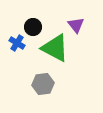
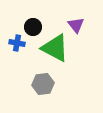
blue cross: rotated 21 degrees counterclockwise
